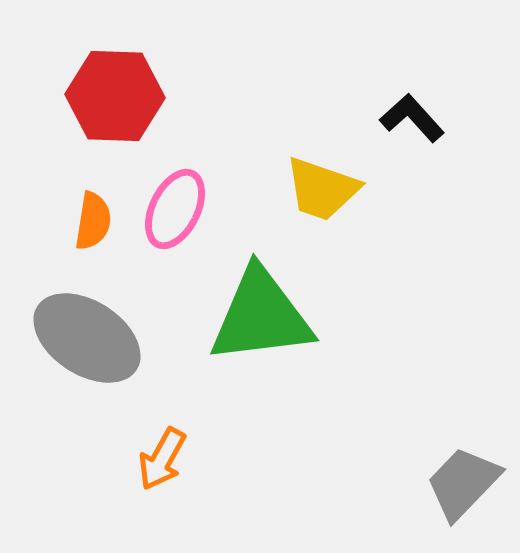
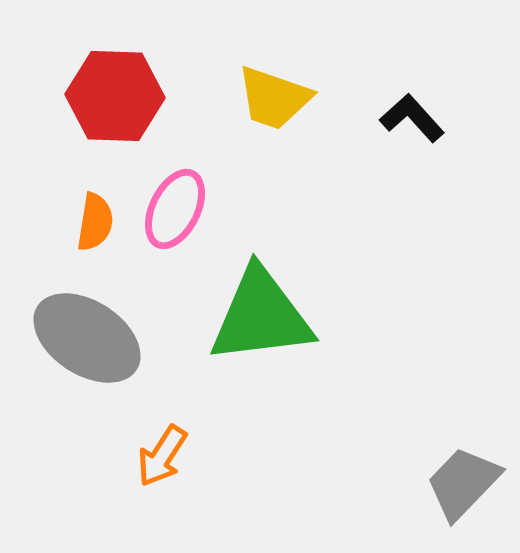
yellow trapezoid: moved 48 px left, 91 px up
orange semicircle: moved 2 px right, 1 px down
orange arrow: moved 3 px up; rotated 4 degrees clockwise
